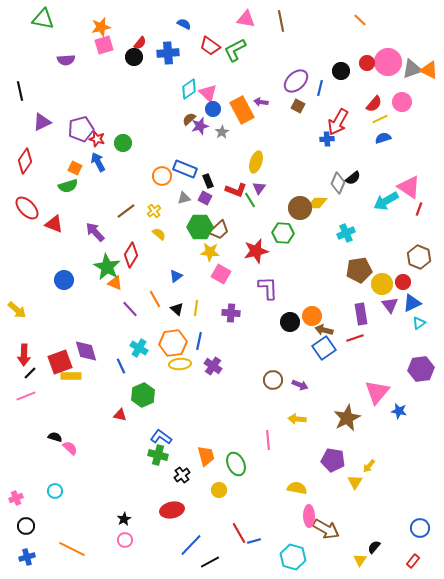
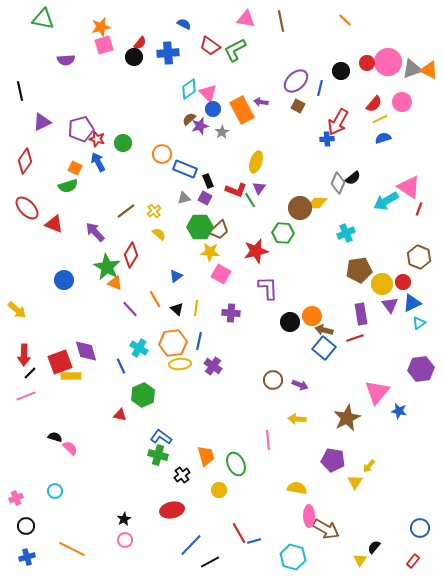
orange line at (360, 20): moved 15 px left
orange circle at (162, 176): moved 22 px up
blue square at (324, 348): rotated 15 degrees counterclockwise
